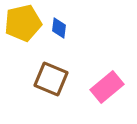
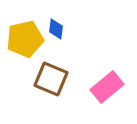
yellow pentagon: moved 2 px right, 16 px down
blue diamond: moved 3 px left, 1 px down
